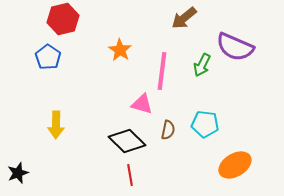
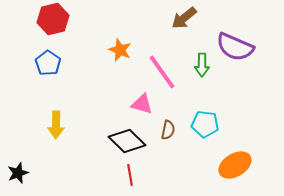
red hexagon: moved 10 px left
orange star: rotated 10 degrees counterclockwise
blue pentagon: moved 6 px down
green arrow: rotated 25 degrees counterclockwise
pink line: moved 1 px down; rotated 42 degrees counterclockwise
